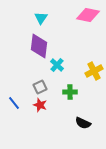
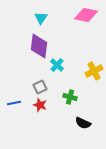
pink diamond: moved 2 px left
green cross: moved 5 px down; rotated 16 degrees clockwise
blue line: rotated 64 degrees counterclockwise
